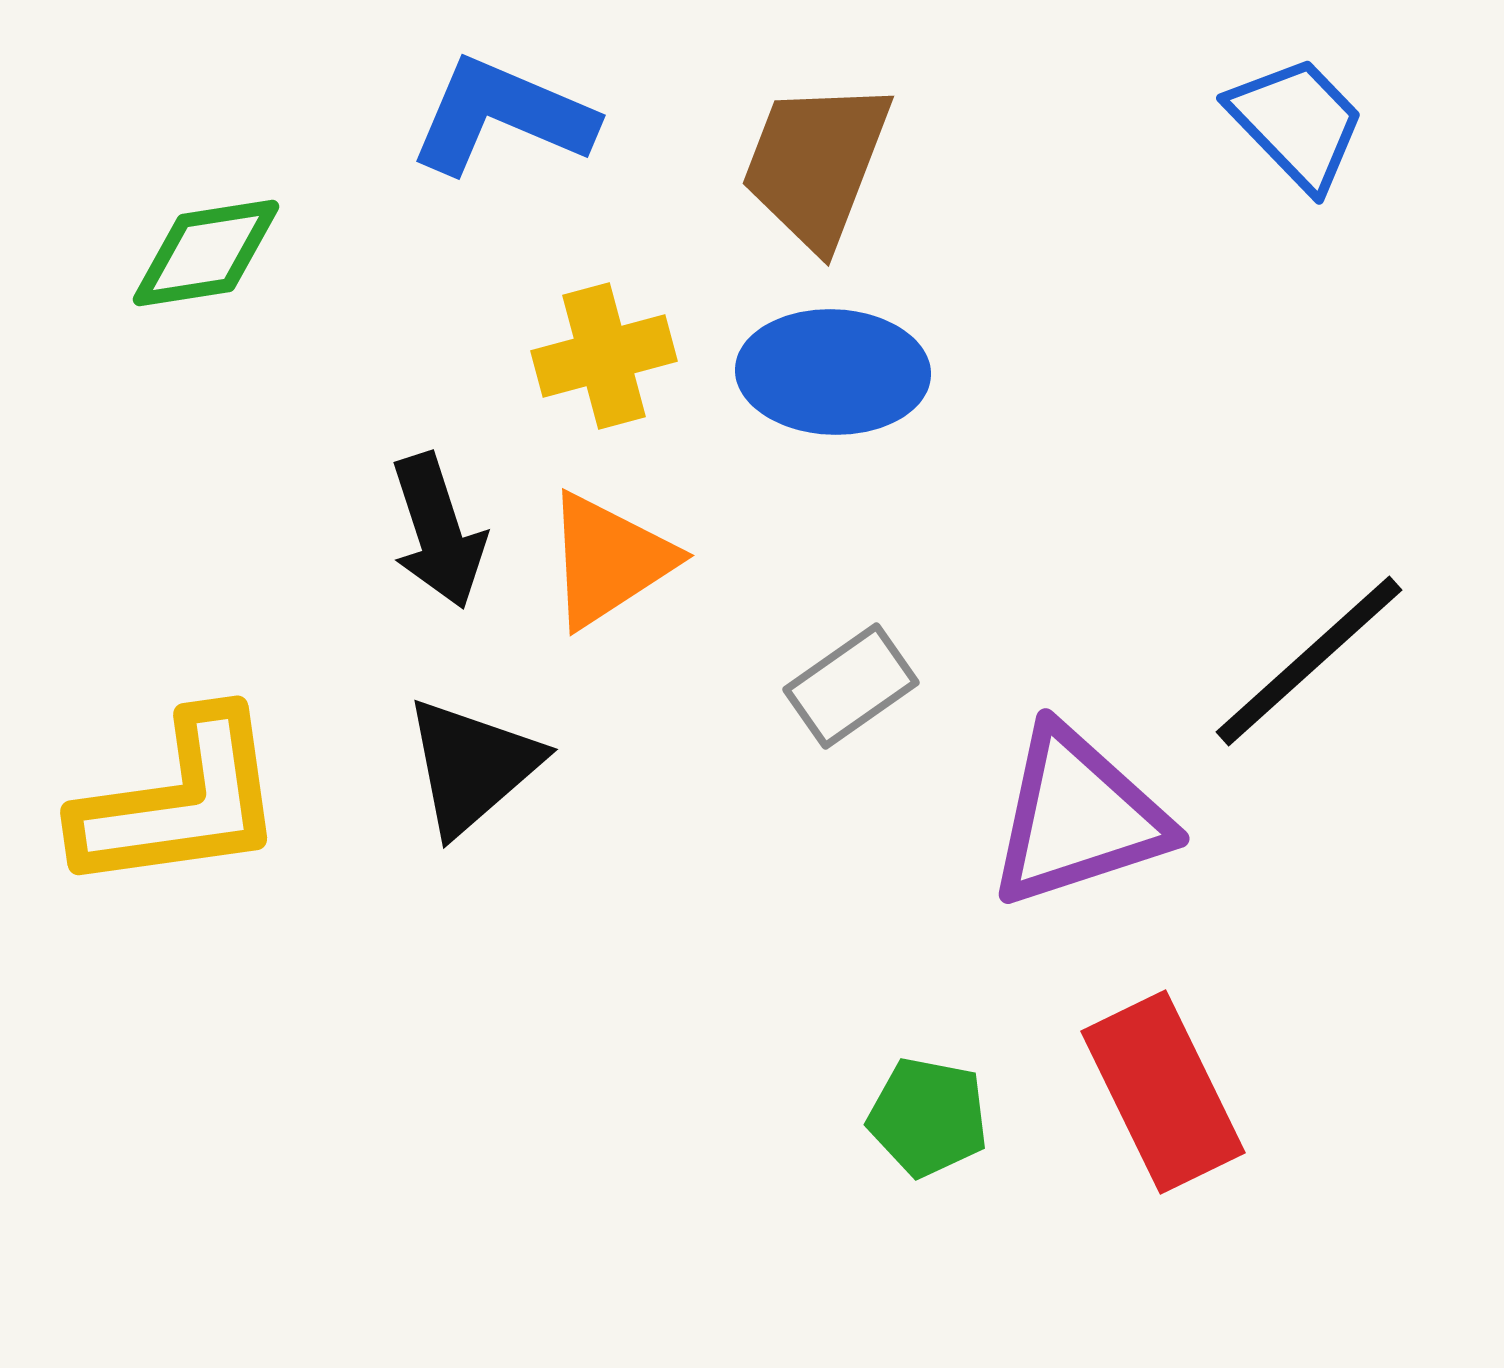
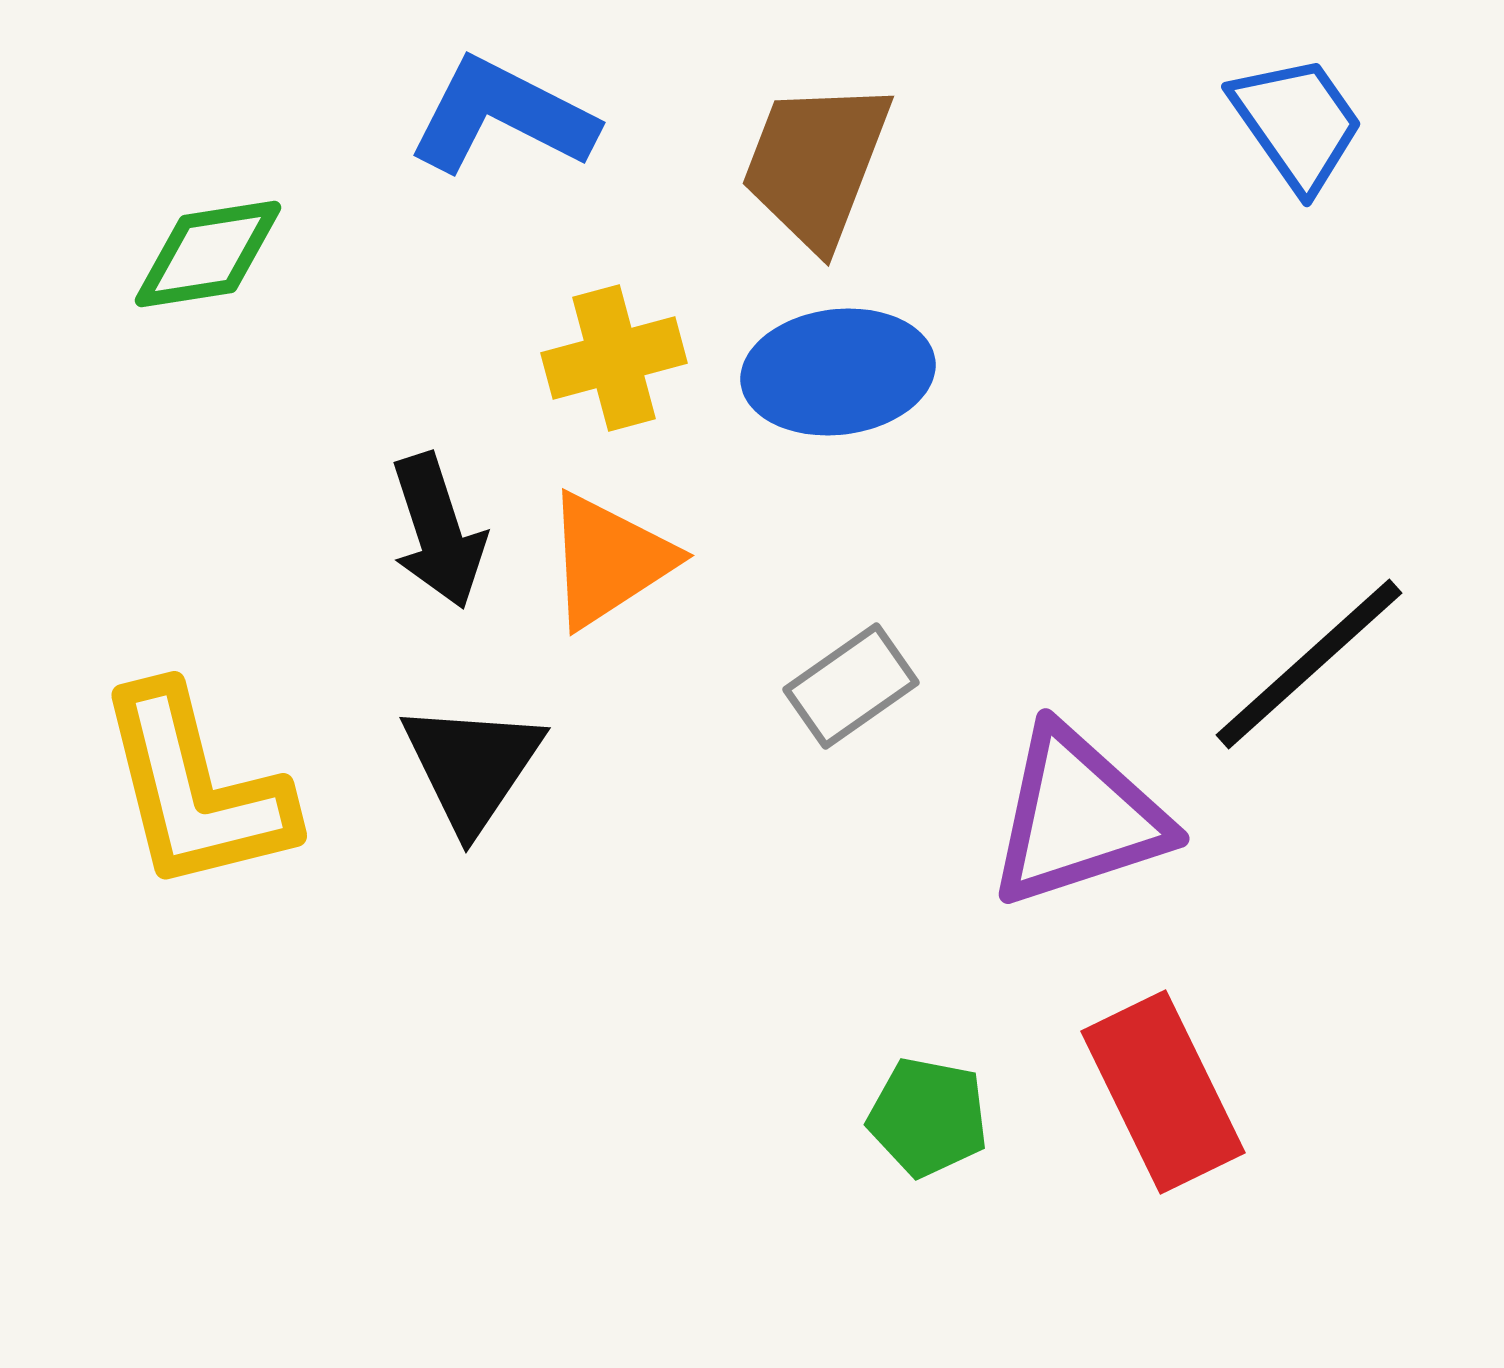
blue L-shape: rotated 4 degrees clockwise
blue trapezoid: rotated 9 degrees clockwise
green diamond: moved 2 px right, 1 px down
yellow cross: moved 10 px right, 2 px down
blue ellipse: moved 5 px right; rotated 9 degrees counterclockwise
black line: moved 3 px down
black triangle: rotated 15 degrees counterclockwise
yellow L-shape: moved 15 px right, 13 px up; rotated 84 degrees clockwise
